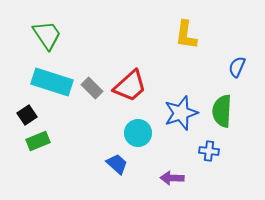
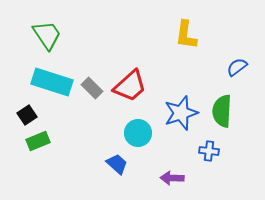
blue semicircle: rotated 30 degrees clockwise
